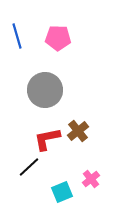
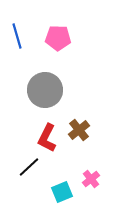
brown cross: moved 1 px right, 1 px up
red L-shape: moved 1 px up; rotated 52 degrees counterclockwise
